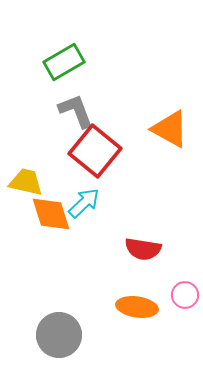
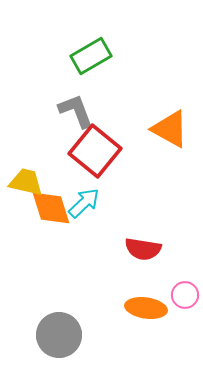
green rectangle: moved 27 px right, 6 px up
orange diamond: moved 6 px up
orange ellipse: moved 9 px right, 1 px down
